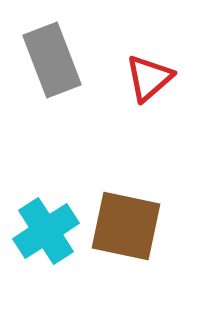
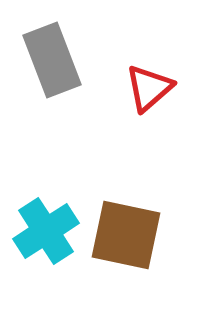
red triangle: moved 10 px down
brown square: moved 9 px down
